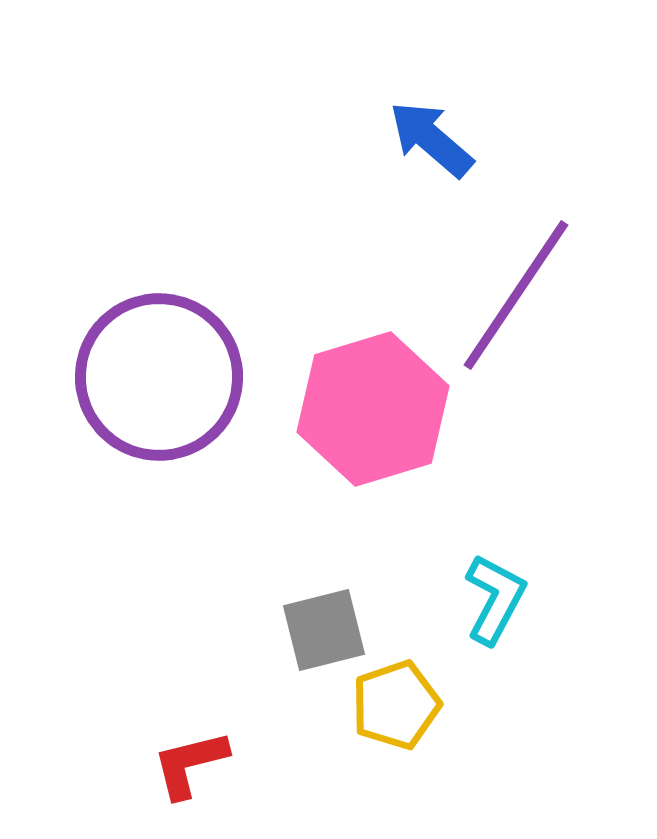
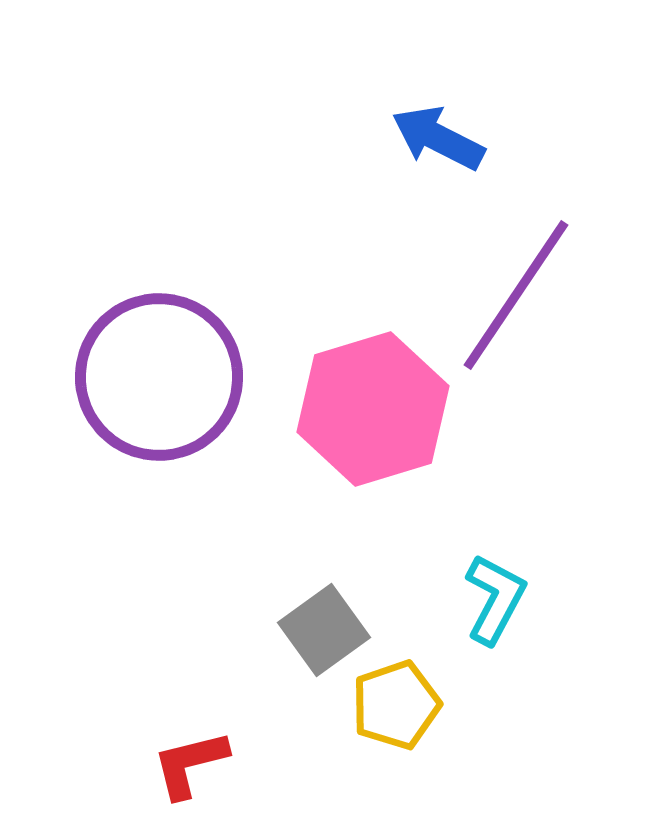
blue arrow: moved 7 px right, 1 px up; rotated 14 degrees counterclockwise
gray square: rotated 22 degrees counterclockwise
